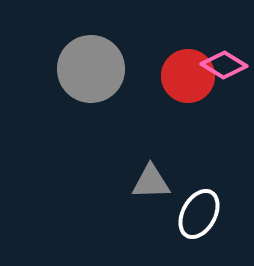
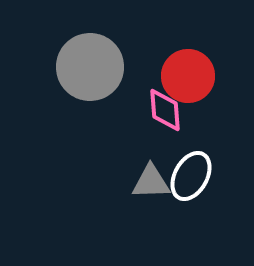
pink diamond: moved 59 px left, 45 px down; rotated 54 degrees clockwise
gray circle: moved 1 px left, 2 px up
white ellipse: moved 8 px left, 38 px up
